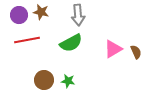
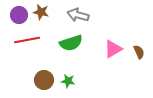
gray arrow: rotated 110 degrees clockwise
green semicircle: rotated 10 degrees clockwise
brown semicircle: moved 3 px right
